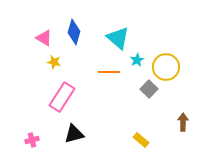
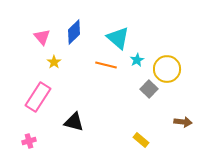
blue diamond: rotated 30 degrees clockwise
pink triangle: moved 2 px left, 1 px up; rotated 18 degrees clockwise
yellow star: rotated 24 degrees clockwise
yellow circle: moved 1 px right, 2 px down
orange line: moved 3 px left, 7 px up; rotated 15 degrees clockwise
pink rectangle: moved 24 px left
brown arrow: rotated 96 degrees clockwise
black triangle: moved 12 px up; rotated 30 degrees clockwise
pink cross: moved 3 px left, 1 px down
